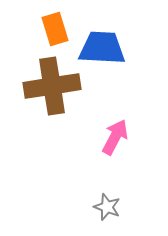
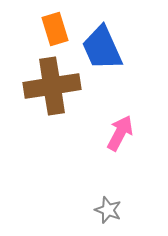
blue trapezoid: rotated 117 degrees counterclockwise
pink arrow: moved 5 px right, 4 px up
gray star: moved 1 px right, 3 px down
